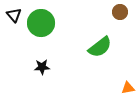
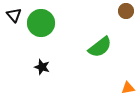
brown circle: moved 6 px right, 1 px up
black star: rotated 21 degrees clockwise
